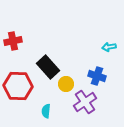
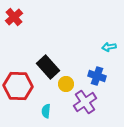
red cross: moved 1 px right, 24 px up; rotated 30 degrees counterclockwise
